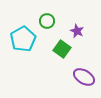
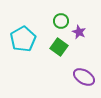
green circle: moved 14 px right
purple star: moved 2 px right, 1 px down
green square: moved 3 px left, 2 px up
